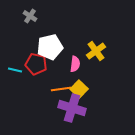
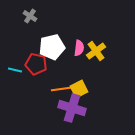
white pentagon: moved 2 px right
pink semicircle: moved 4 px right, 16 px up
yellow square: rotated 18 degrees clockwise
